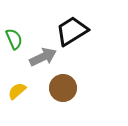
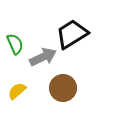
black trapezoid: moved 3 px down
green semicircle: moved 1 px right, 5 px down
